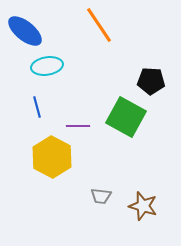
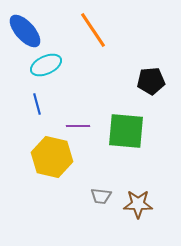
orange line: moved 6 px left, 5 px down
blue ellipse: rotated 9 degrees clockwise
cyan ellipse: moved 1 px left, 1 px up; rotated 16 degrees counterclockwise
black pentagon: rotated 8 degrees counterclockwise
blue line: moved 3 px up
green square: moved 14 px down; rotated 24 degrees counterclockwise
yellow hexagon: rotated 15 degrees counterclockwise
brown star: moved 5 px left, 2 px up; rotated 16 degrees counterclockwise
